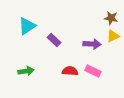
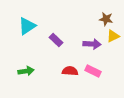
brown star: moved 5 px left, 1 px down
purple rectangle: moved 2 px right
